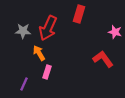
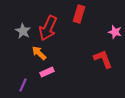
gray star: rotated 28 degrees clockwise
orange arrow: rotated 14 degrees counterclockwise
red L-shape: rotated 15 degrees clockwise
pink rectangle: rotated 48 degrees clockwise
purple line: moved 1 px left, 1 px down
